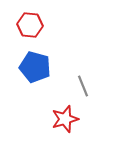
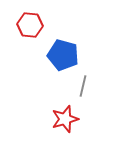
blue pentagon: moved 28 px right, 12 px up
gray line: rotated 35 degrees clockwise
